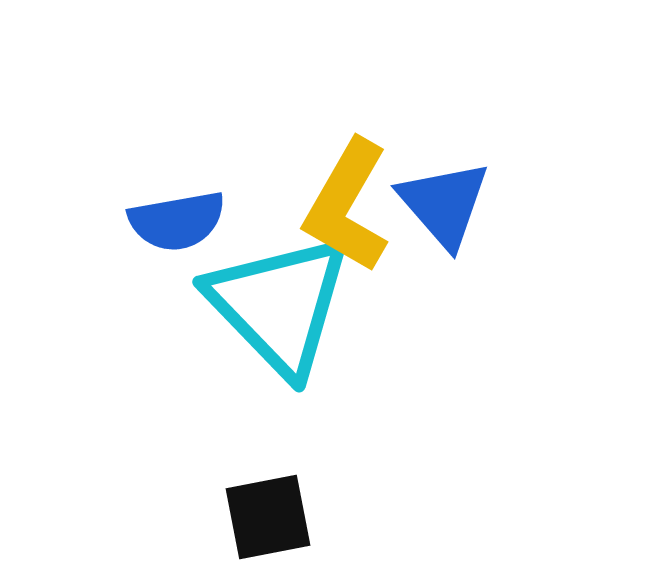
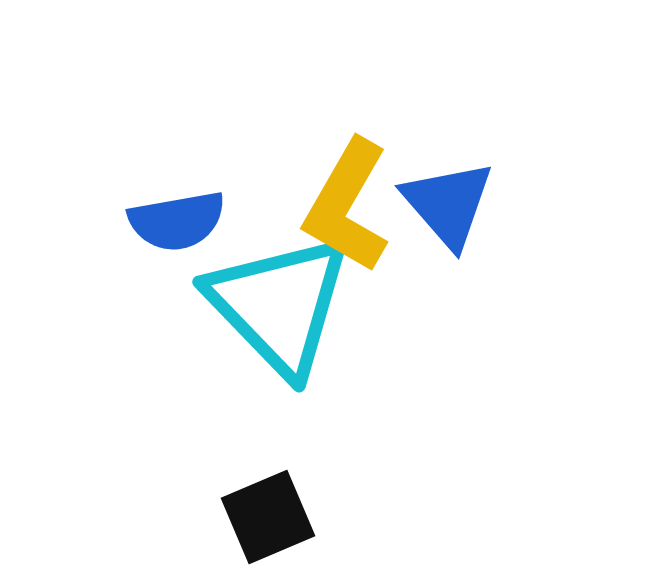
blue triangle: moved 4 px right
black square: rotated 12 degrees counterclockwise
